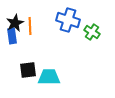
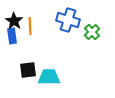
black star: moved 1 px left, 2 px up; rotated 12 degrees counterclockwise
green cross: rotated 14 degrees clockwise
